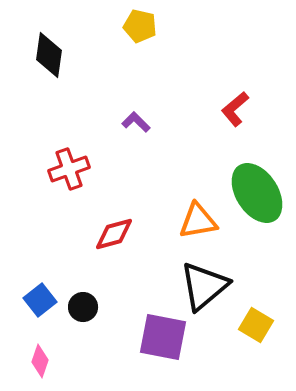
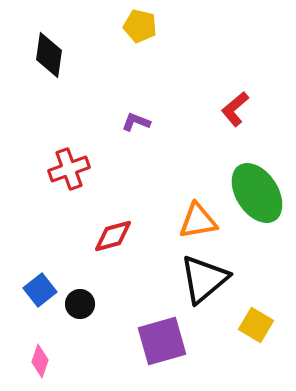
purple L-shape: rotated 24 degrees counterclockwise
red diamond: moved 1 px left, 2 px down
black triangle: moved 7 px up
blue square: moved 10 px up
black circle: moved 3 px left, 3 px up
purple square: moved 1 px left, 4 px down; rotated 27 degrees counterclockwise
